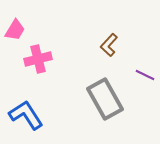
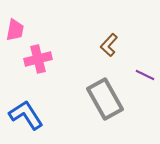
pink trapezoid: rotated 20 degrees counterclockwise
